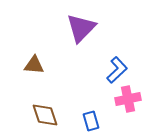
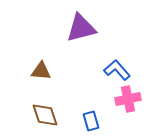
purple triangle: rotated 32 degrees clockwise
brown triangle: moved 7 px right, 6 px down
blue L-shape: rotated 88 degrees counterclockwise
